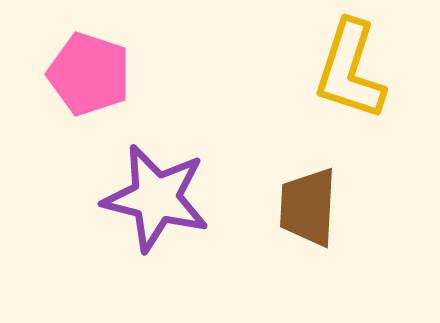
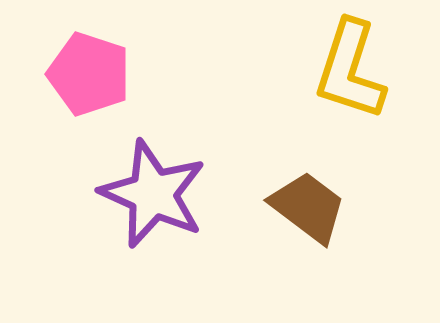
purple star: moved 3 px left, 4 px up; rotated 10 degrees clockwise
brown trapezoid: rotated 124 degrees clockwise
